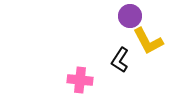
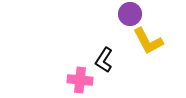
purple circle: moved 2 px up
black L-shape: moved 16 px left
